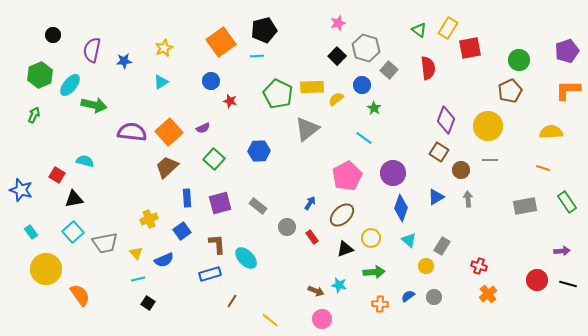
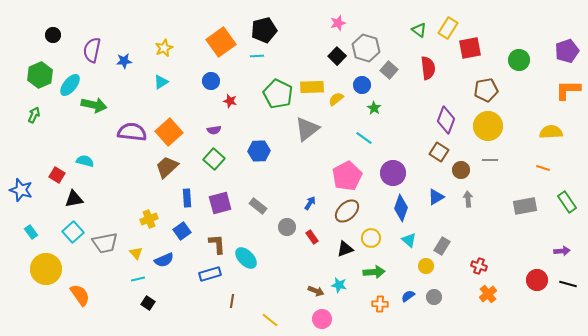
brown pentagon at (510, 91): moved 24 px left, 1 px up; rotated 15 degrees clockwise
purple semicircle at (203, 128): moved 11 px right, 2 px down; rotated 16 degrees clockwise
brown ellipse at (342, 215): moved 5 px right, 4 px up
brown line at (232, 301): rotated 24 degrees counterclockwise
